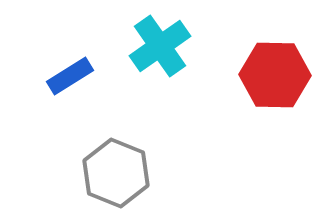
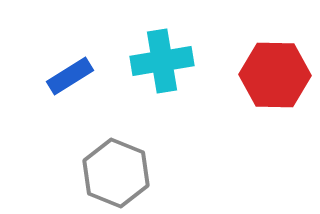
cyan cross: moved 2 px right, 15 px down; rotated 26 degrees clockwise
